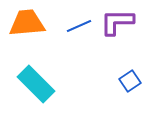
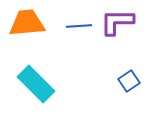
blue line: rotated 20 degrees clockwise
blue square: moved 1 px left
